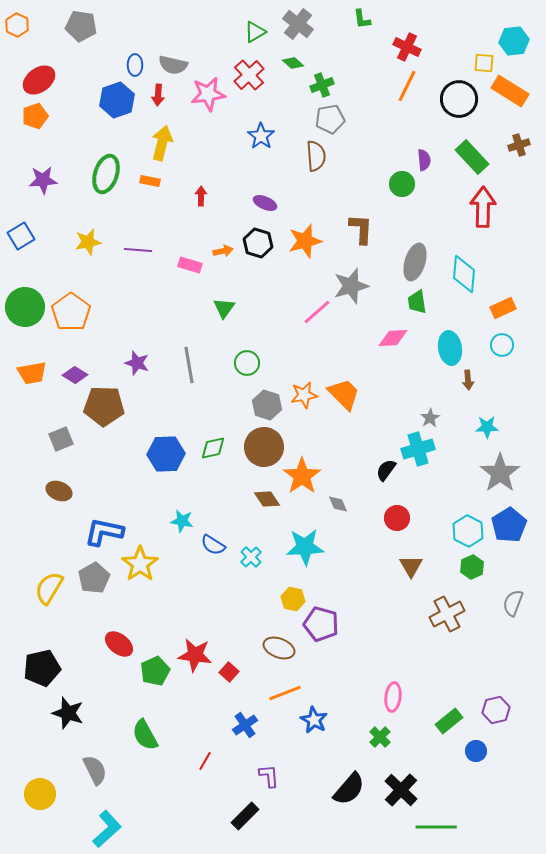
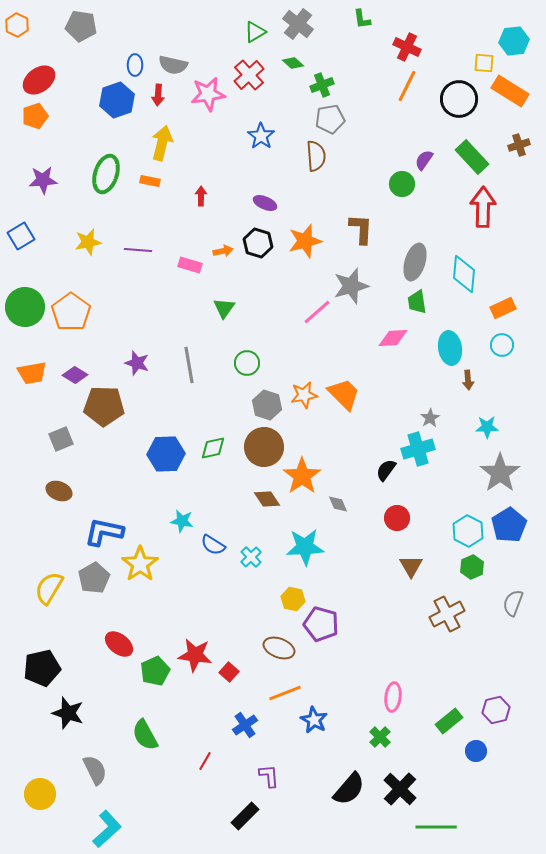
purple semicircle at (424, 160): rotated 140 degrees counterclockwise
black cross at (401, 790): moved 1 px left, 1 px up
